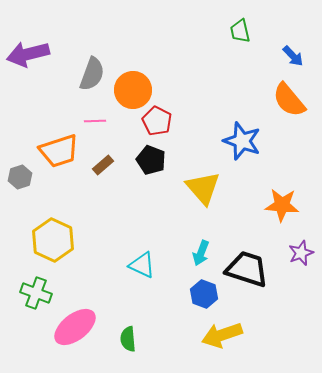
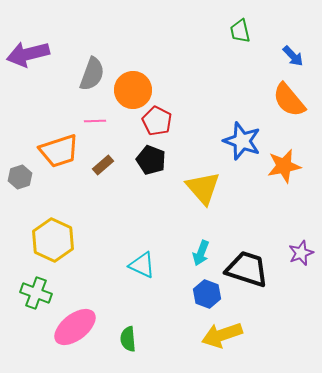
orange star: moved 2 px right, 39 px up; rotated 16 degrees counterclockwise
blue hexagon: moved 3 px right
